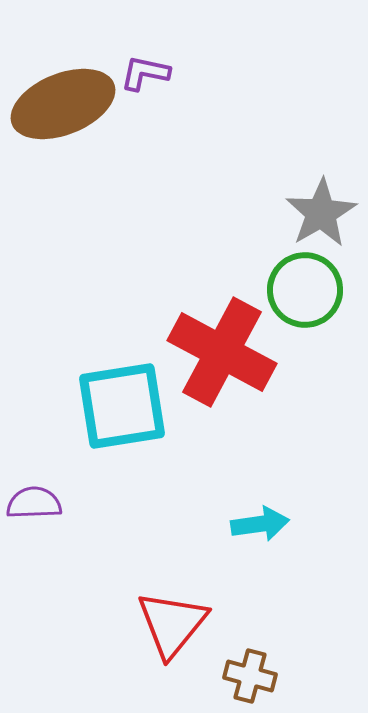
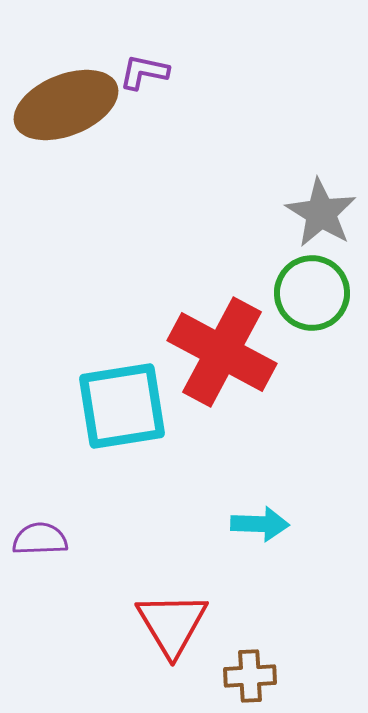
purple L-shape: moved 1 px left, 1 px up
brown ellipse: moved 3 px right, 1 px down
gray star: rotated 10 degrees counterclockwise
green circle: moved 7 px right, 3 px down
purple semicircle: moved 6 px right, 36 px down
cyan arrow: rotated 10 degrees clockwise
red triangle: rotated 10 degrees counterclockwise
brown cross: rotated 18 degrees counterclockwise
